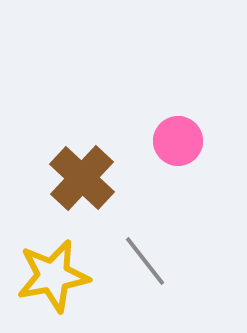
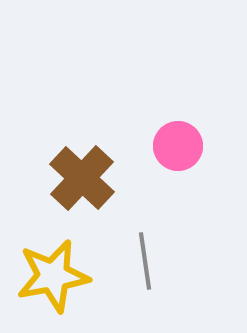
pink circle: moved 5 px down
gray line: rotated 30 degrees clockwise
